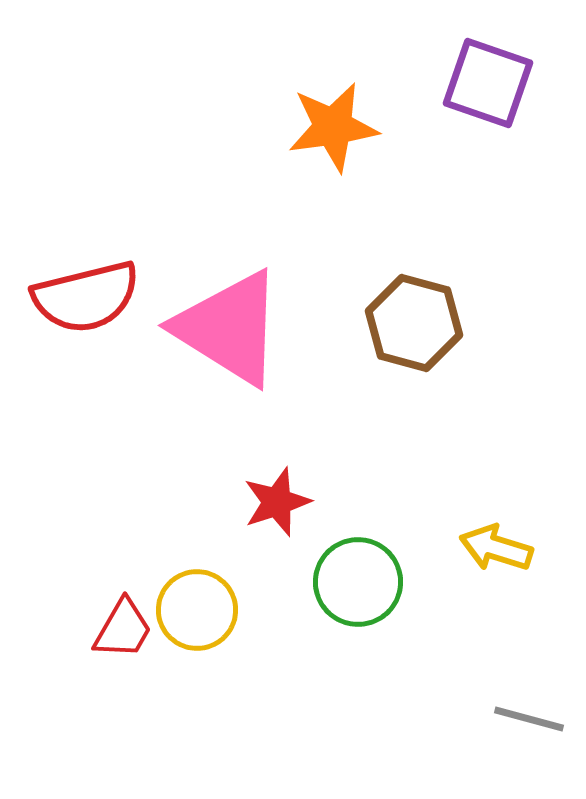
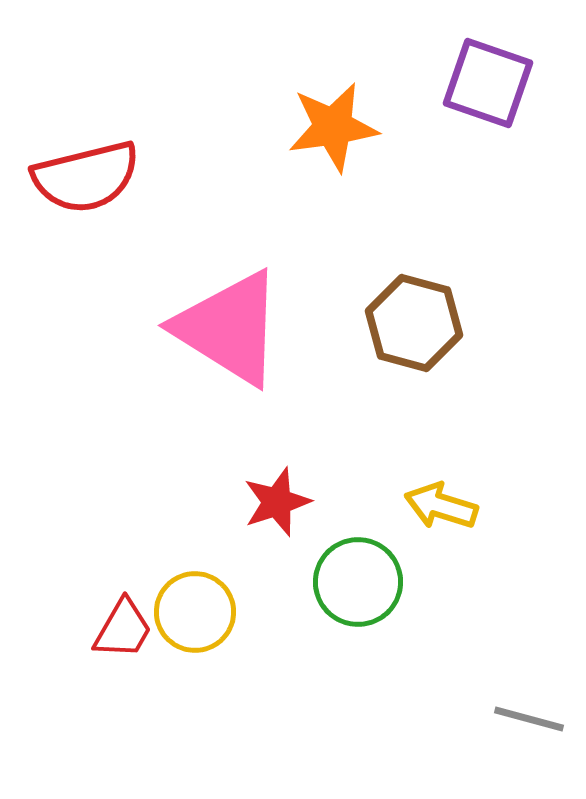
red semicircle: moved 120 px up
yellow arrow: moved 55 px left, 42 px up
yellow circle: moved 2 px left, 2 px down
